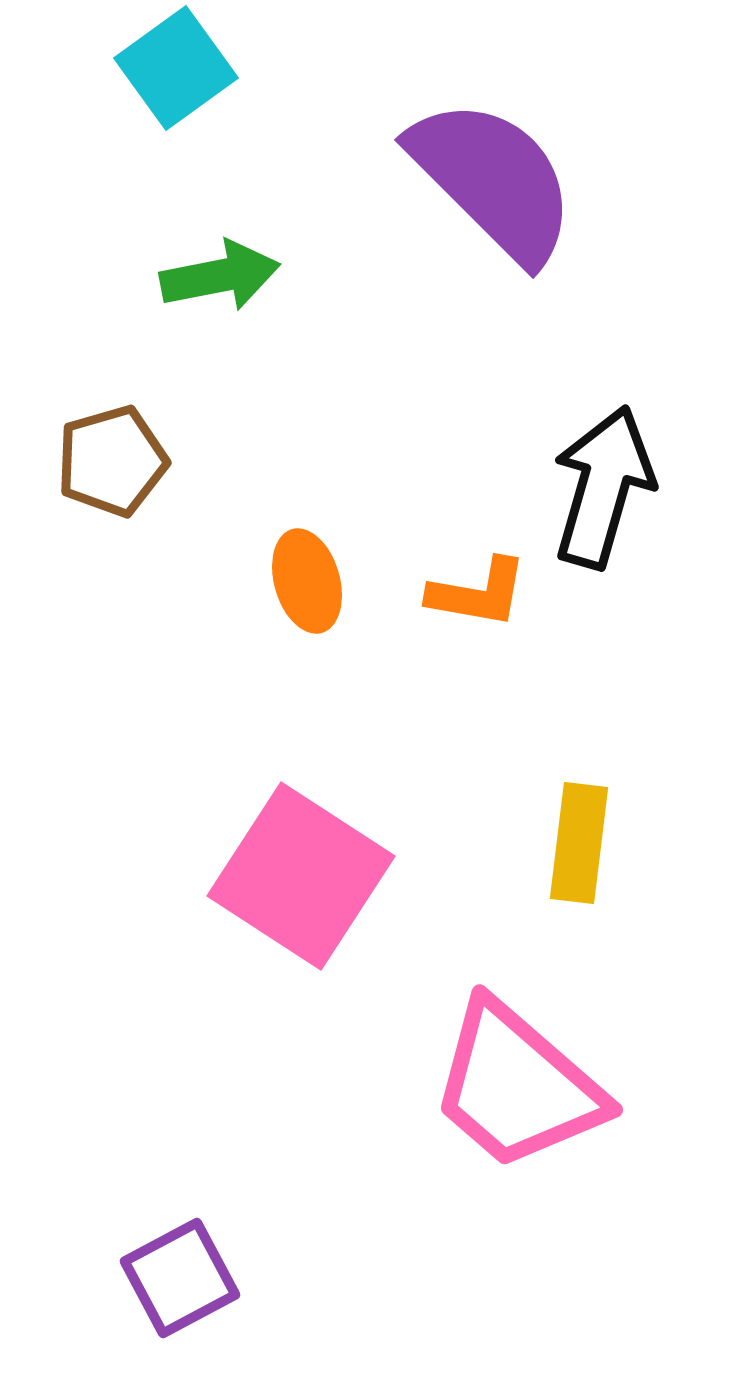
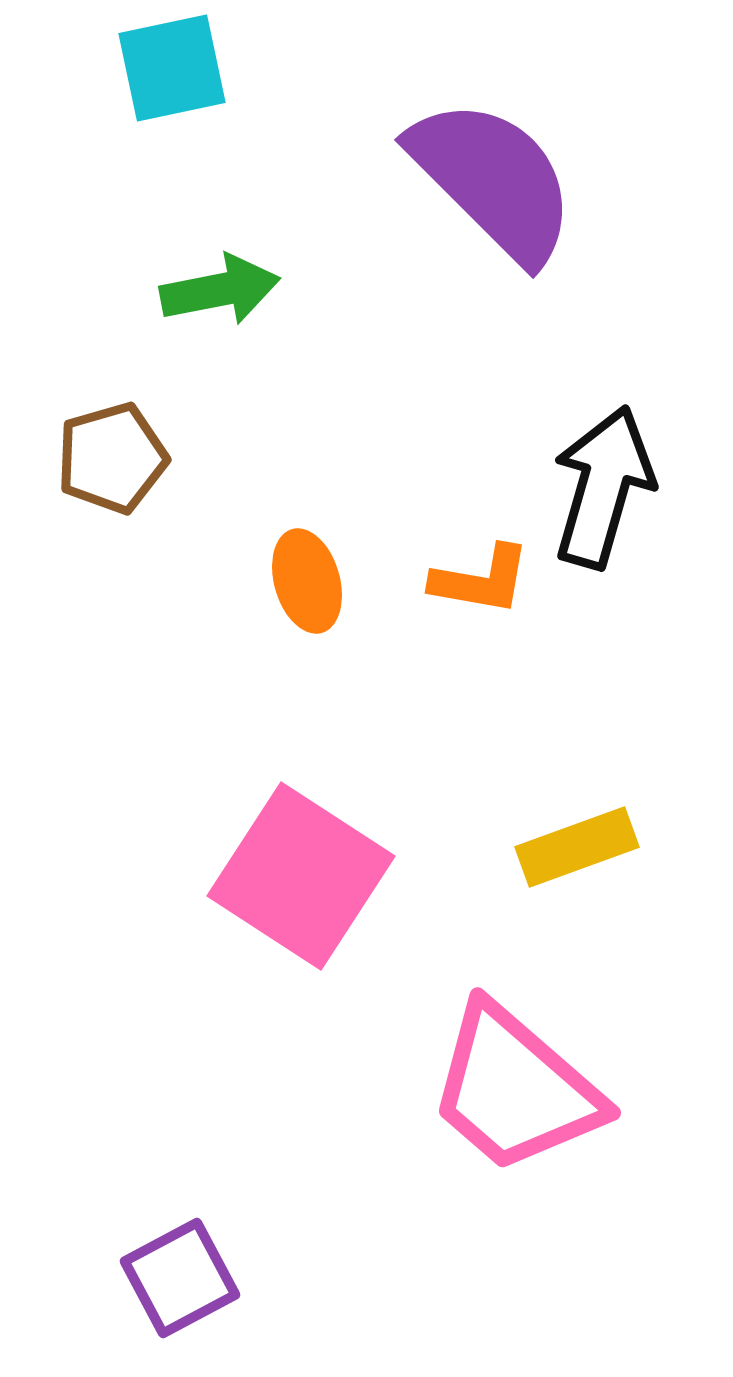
cyan square: moved 4 px left; rotated 24 degrees clockwise
green arrow: moved 14 px down
brown pentagon: moved 3 px up
orange L-shape: moved 3 px right, 13 px up
yellow rectangle: moved 2 px left, 4 px down; rotated 63 degrees clockwise
pink trapezoid: moved 2 px left, 3 px down
